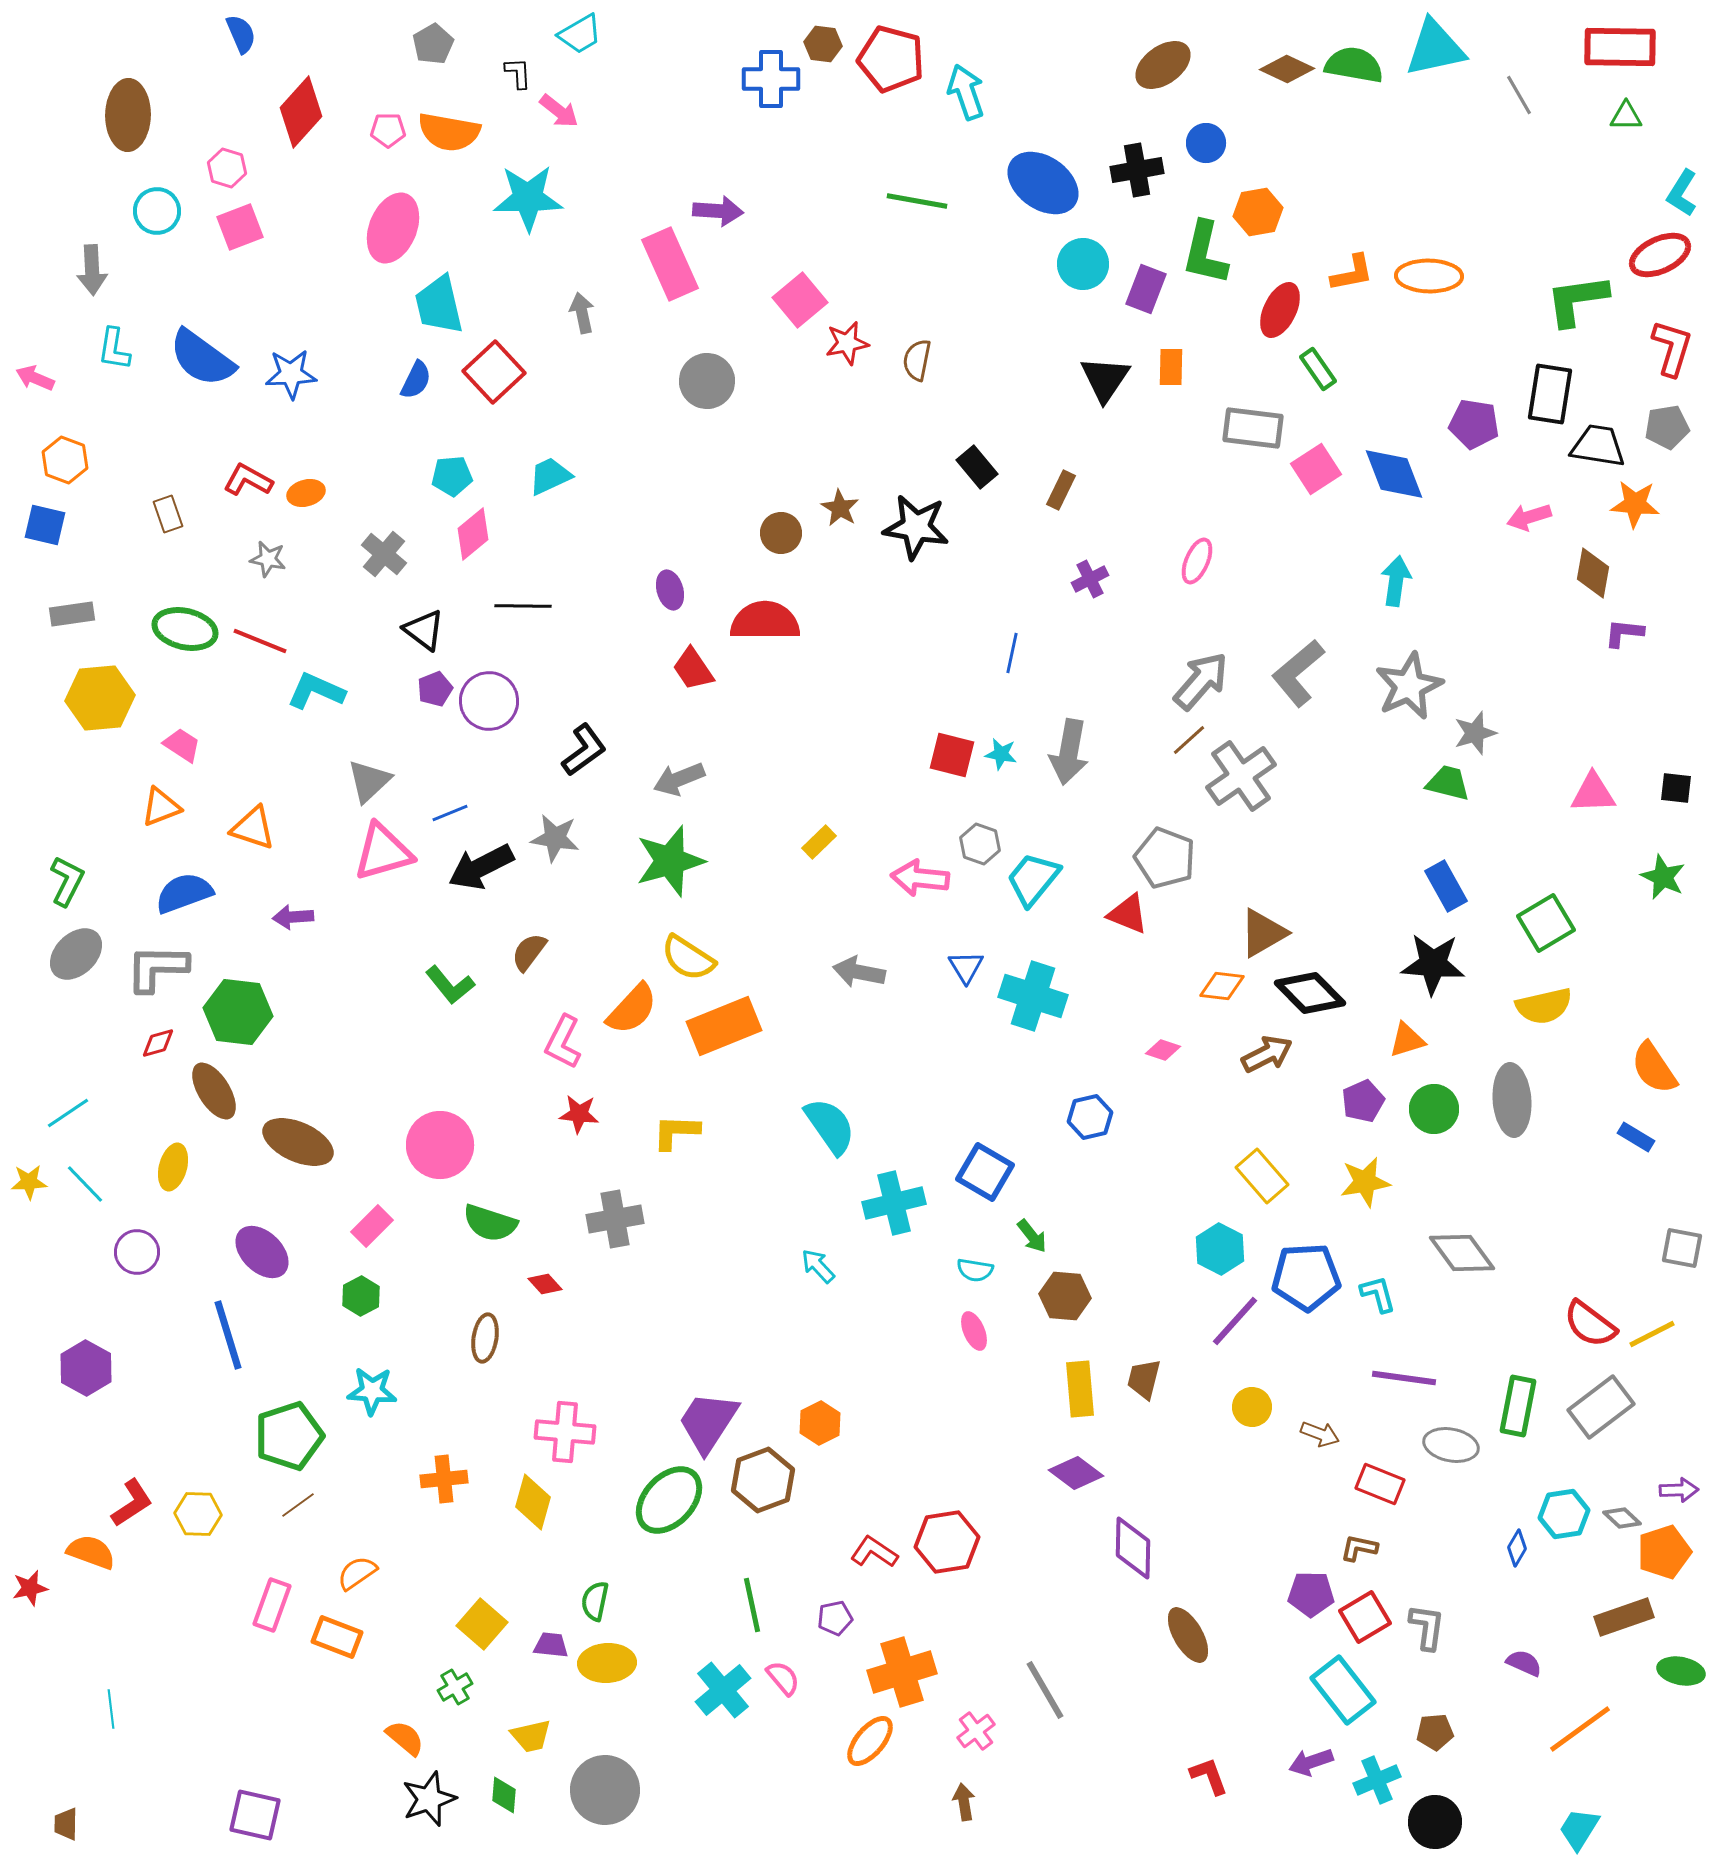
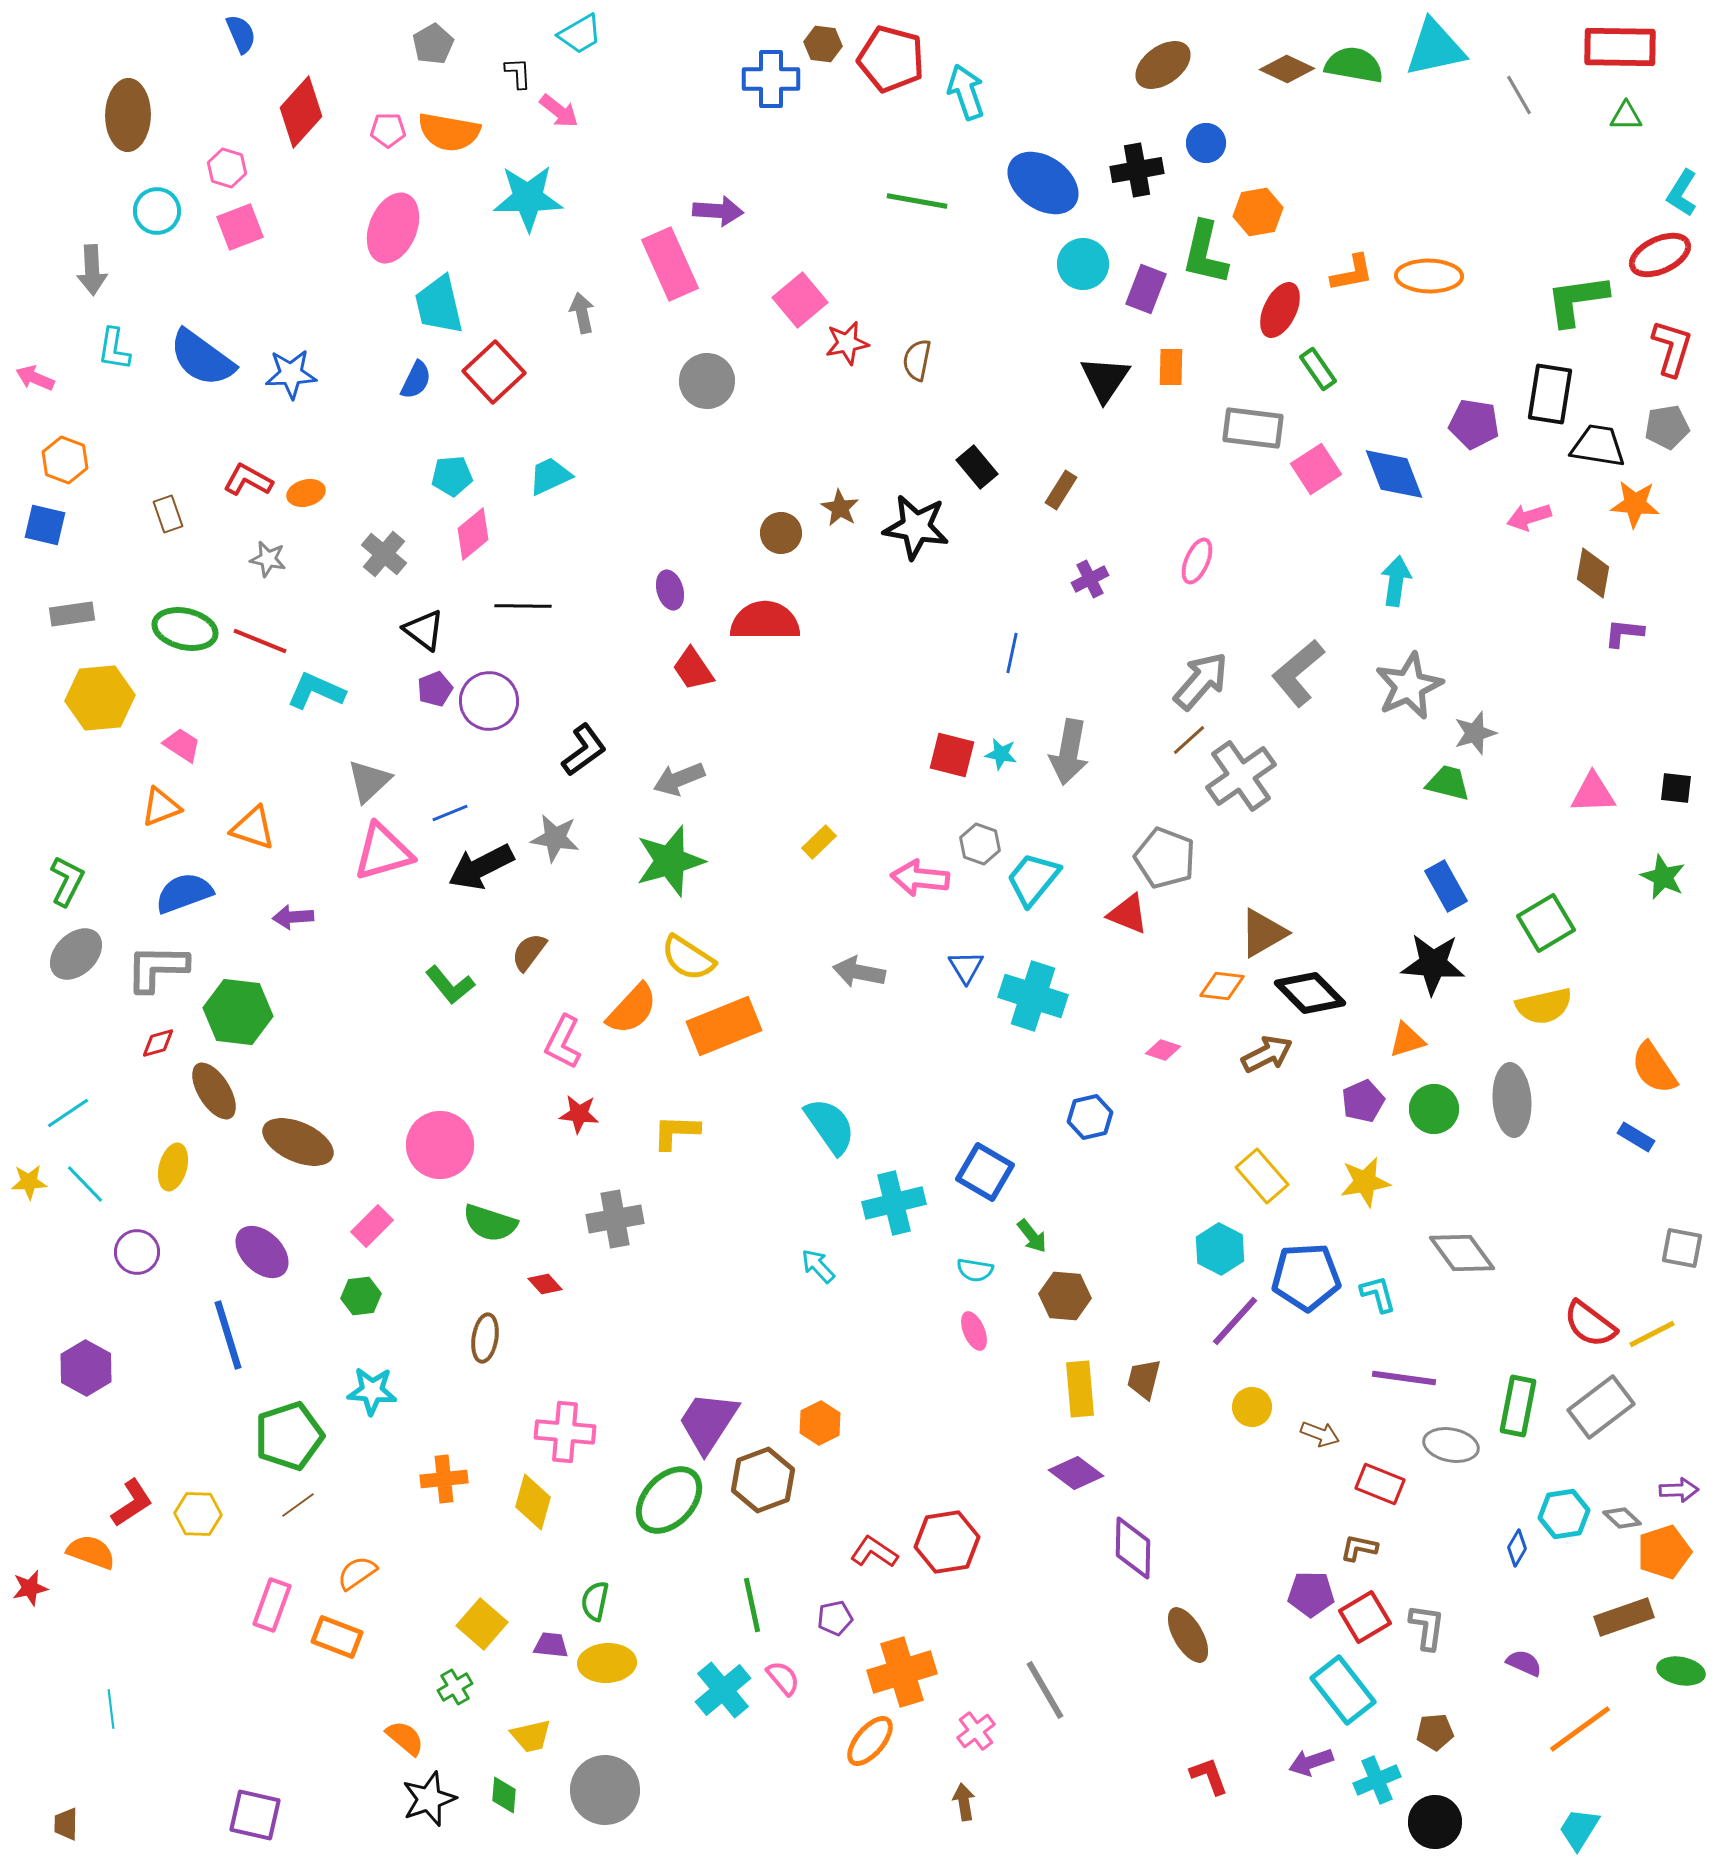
brown rectangle at (1061, 490): rotated 6 degrees clockwise
green hexagon at (361, 1296): rotated 21 degrees clockwise
